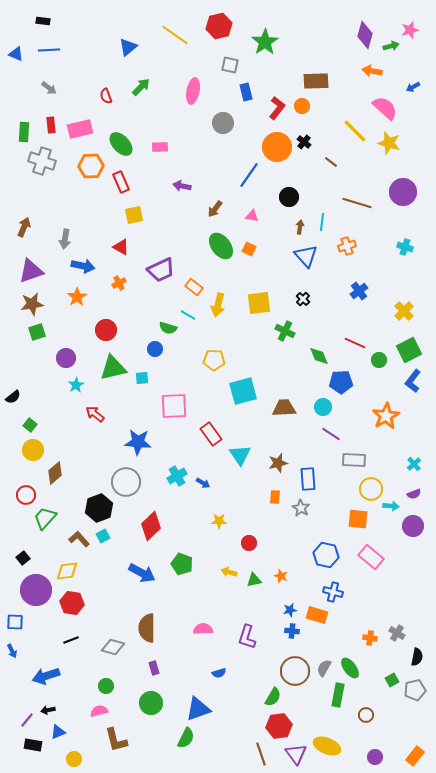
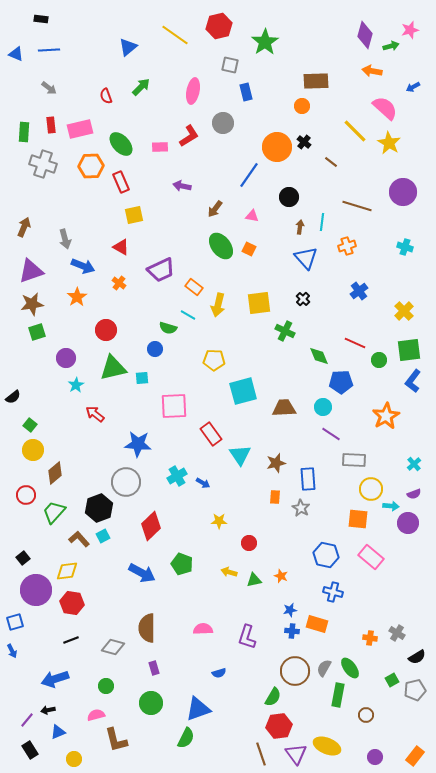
black rectangle at (43, 21): moved 2 px left, 2 px up
red L-shape at (277, 108): moved 88 px left, 28 px down; rotated 20 degrees clockwise
yellow star at (389, 143): rotated 15 degrees clockwise
gray cross at (42, 161): moved 1 px right, 3 px down
brown line at (357, 203): moved 3 px down
gray arrow at (65, 239): rotated 24 degrees counterclockwise
blue triangle at (306, 256): moved 2 px down
blue arrow at (83, 266): rotated 10 degrees clockwise
orange cross at (119, 283): rotated 24 degrees counterclockwise
green square at (409, 350): rotated 20 degrees clockwise
blue star at (138, 442): moved 2 px down
brown star at (278, 463): moved 2 px left
green trapezoid at (45, 518): moved 9 px right, 6 px up
purple circle at (413, 526): moved 5 px left, 3 px up
orange rectangle at (317, 615): moved 9 px down
blue square at (15, 622): rotated 18 degrees counterclockwise
black semicircle at (417, 657): rotated 48 degrees clockwise
blue arrow at (46, 676): moved 9 px right, 3 px down
pink semicircle at (99, 711): moved 3 px left, 4 px down
black rectangle at (33, 745): moved 3 px left, 5 px down; rotated 48 degrees clockwise
